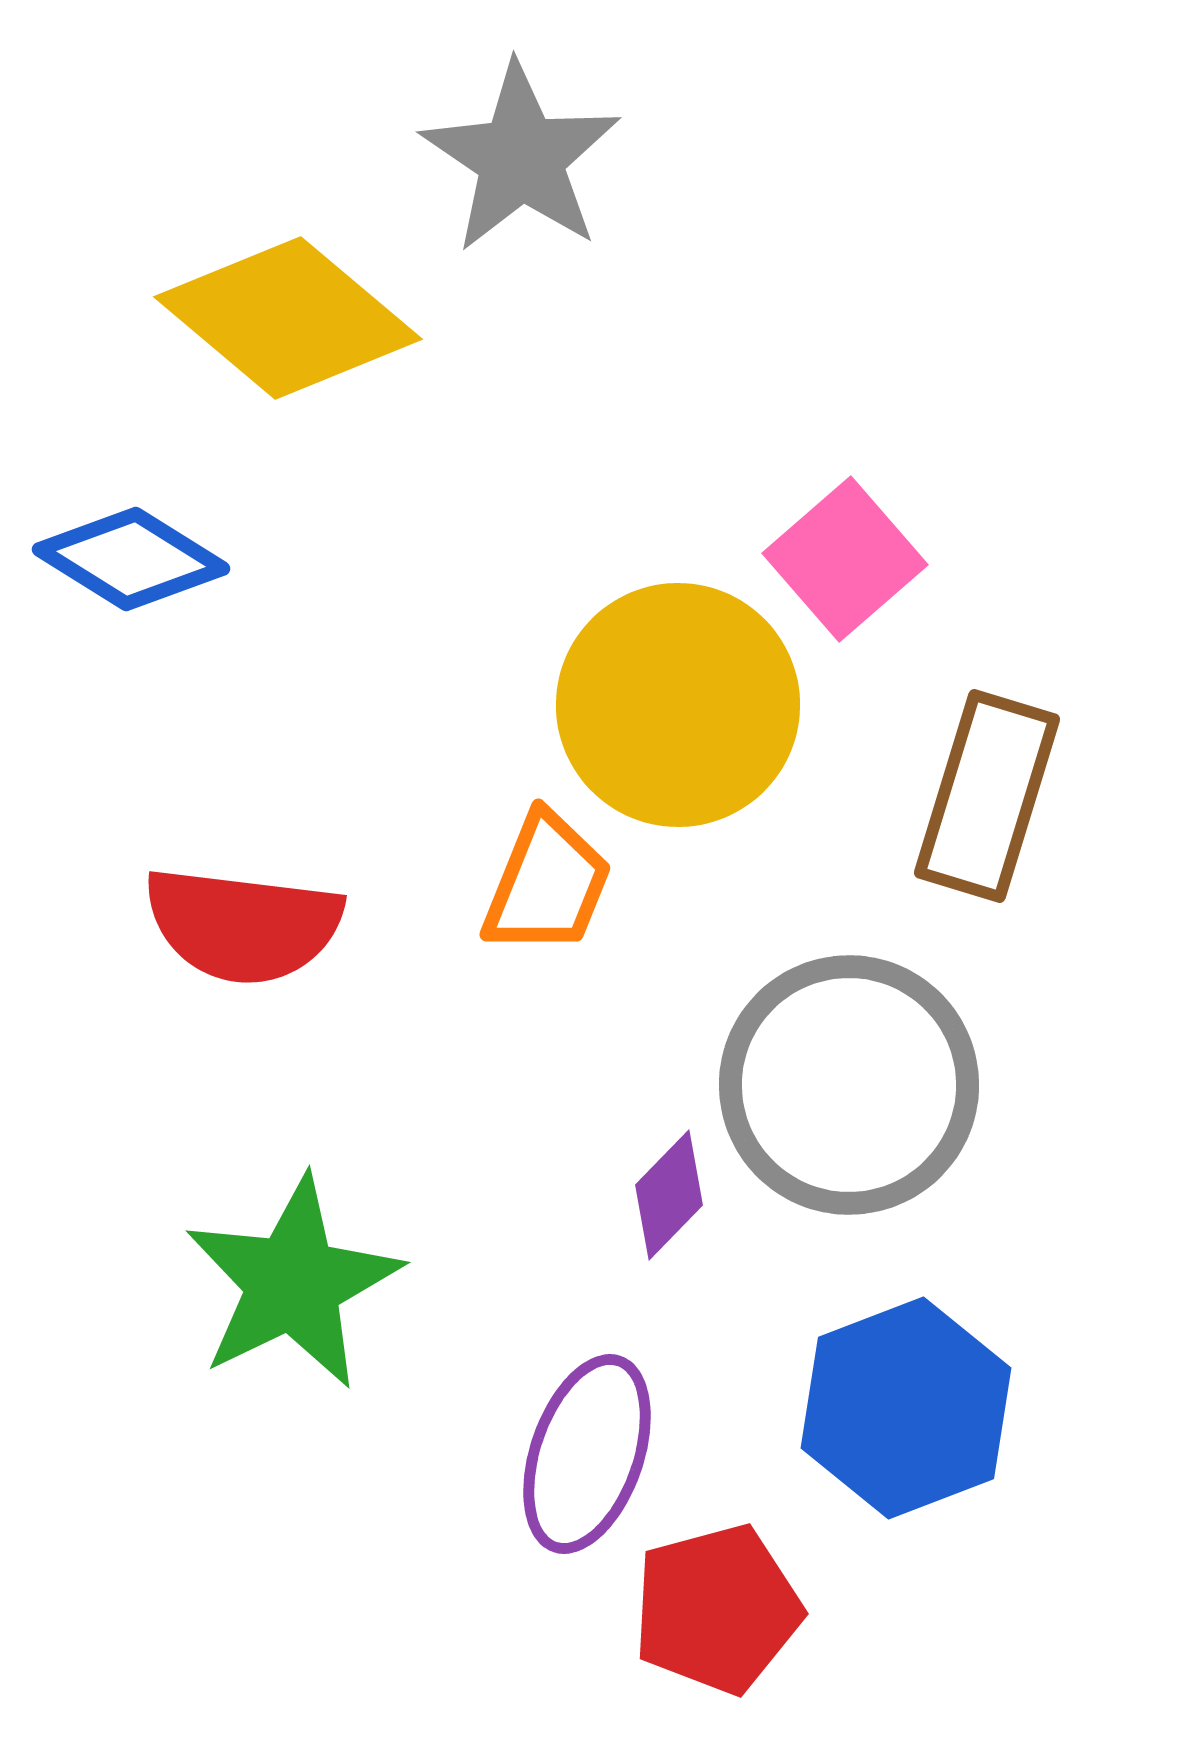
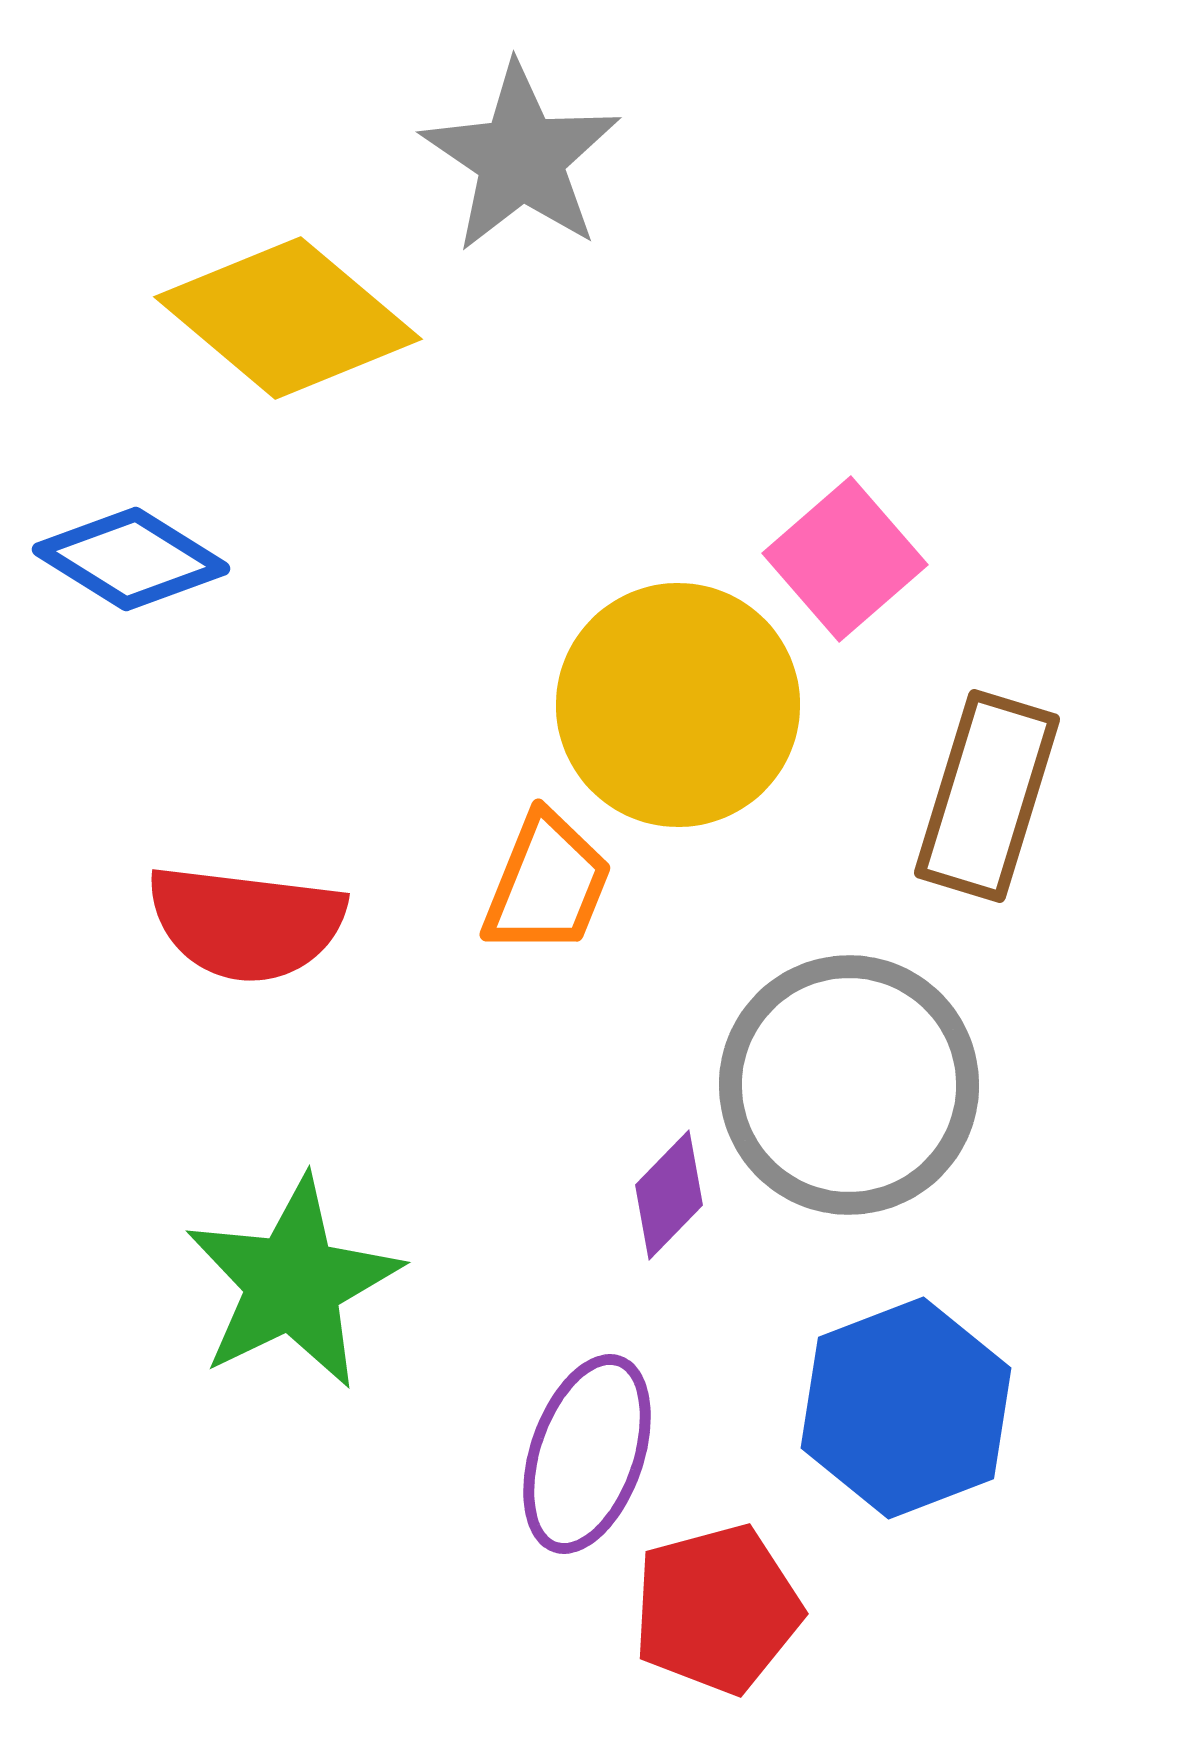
red semicircle: moved 3 px right, 2 px up
